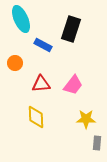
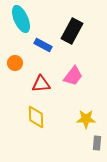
black rectangle: moved 1 px right, 2 px down; rotated 10 degrees clockwise
pink trapezoid: moved 9 px up
